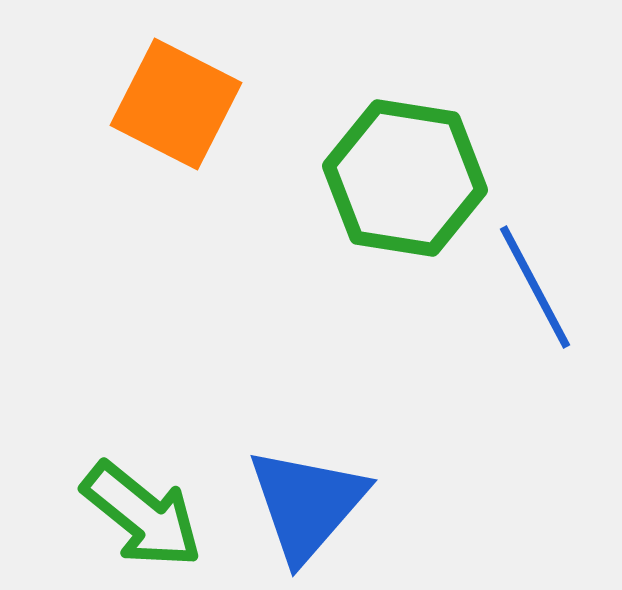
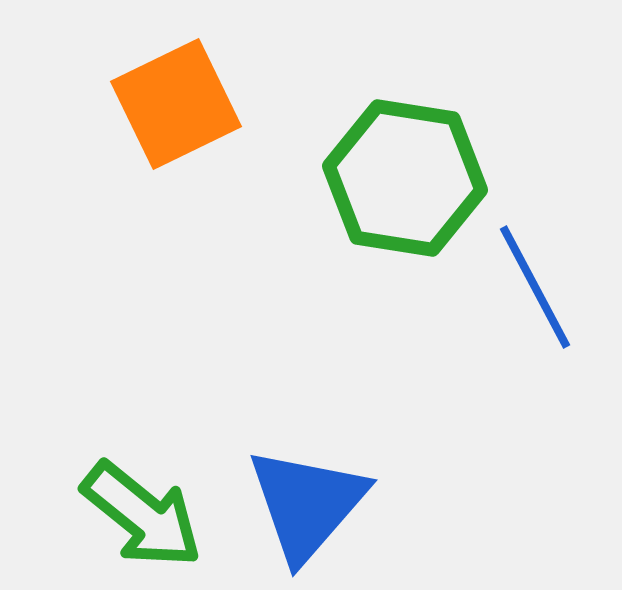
orange square: rotated 37 degrees clockwise
